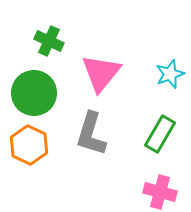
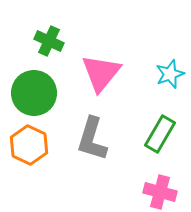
gray L-shape: moved 1 px right, 5 px down
